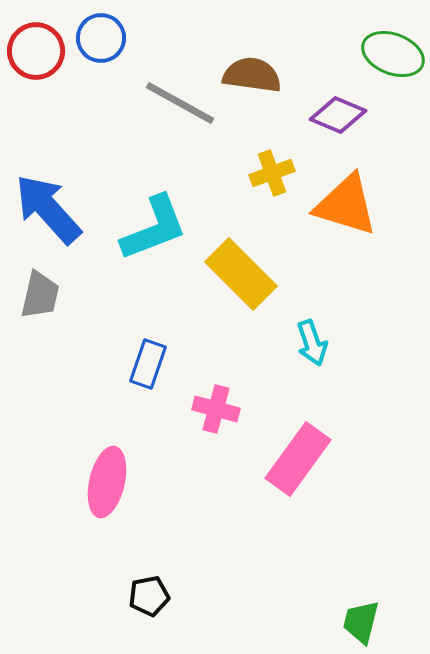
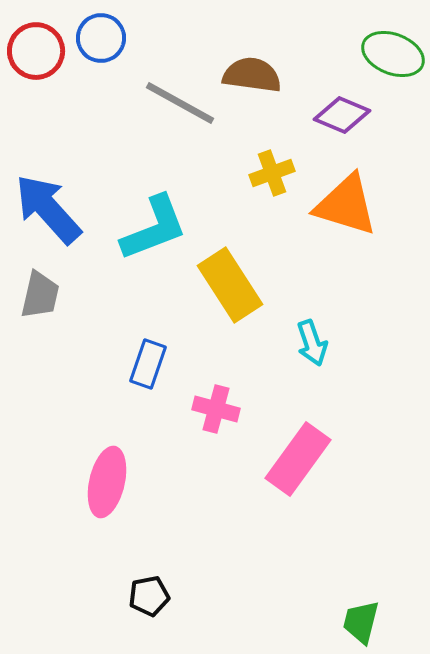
purple diamond: moved 4 px right
yellow rectangle: moved 11 px left, 11 px down; rotated 12 degrees clockwise
